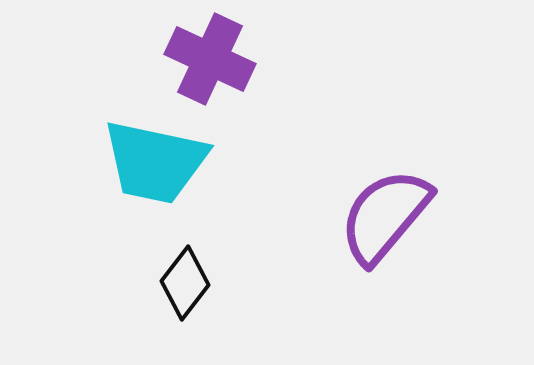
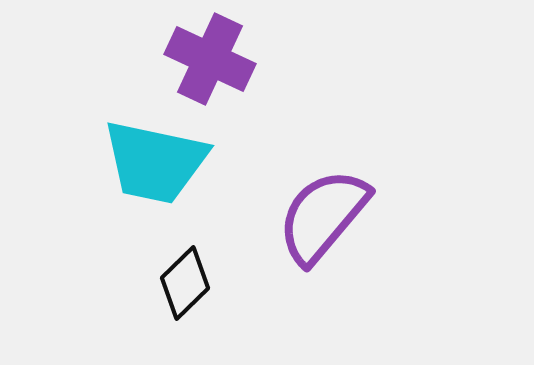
purple semicircle: moved 62 px left
black diamond: rotated 8 degrees clockwise
